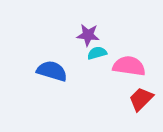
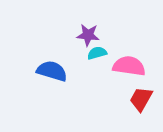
red trapezoid: rotated 16 degrees counterclockwise
